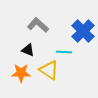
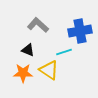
blue cross: moved 3 px left; rotated 35 degrees clockwise
cyan line: rotated 21 degrees counterclockwise
orange star: moved 2 px right
